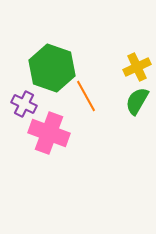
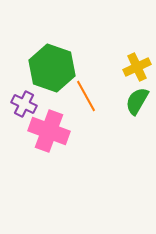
pink cross: moved 2 px up
